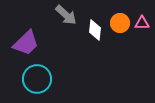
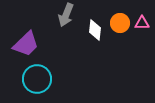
gray arrow: rotated 70 degrees clockwise
purple trapezoid: moved 1 px down
